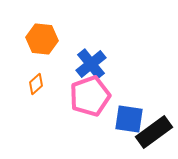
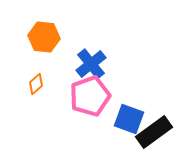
orange hexagon: moved 2 px right, 2 px up
blue square: rotated 12 degrees clockwise
